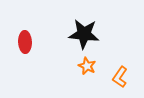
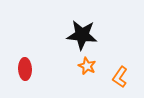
black star: moved 2 px left, 1 px down
red ellipse: moved 27 px down
